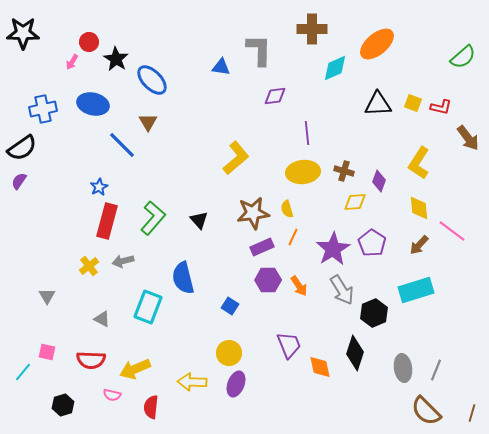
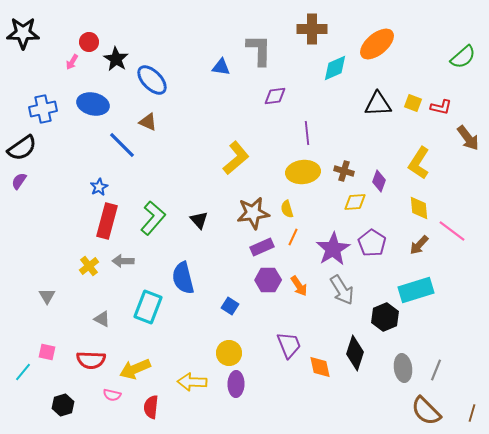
brown triangle at (148, 122): rotated 36 degrees counterclockwise
gray arrow at (123, 261): rotated 15 degrees clockwise
black hexagon at (374, 313): moved 11 px right, 4 px down
purple ellipse at (236, 384): rotated 20 degrees counterclockwise
